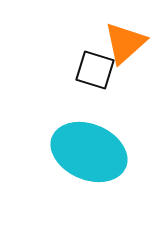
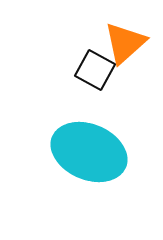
black square: rotated 12 degrees clockwise
